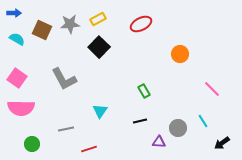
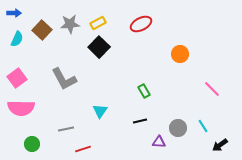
yellow rectangle: moved 4 px down
brown square: rotated 18 degrees clockwise
cyan semicircle: rotated 84 degrees clockwise
pink square: rotated 18 degrees clockwise
cyan line: moved 5 px down
black arrow: moved 2 px left, 2 px down
red line: moved 6 px left
